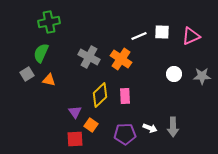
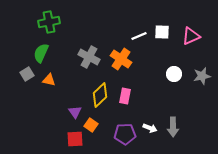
gray star: rotated 12 degrees counterclockwise
pink rectangle: rotated 14 degrees clockwise
